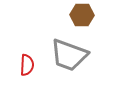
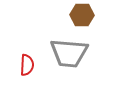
gray trapezoid: moved 2 px up; rotated 15 degrees counterclockwise
